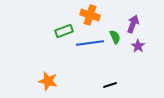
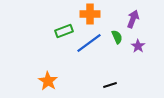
orange cross: moved 1 px up; rotated 18 degrees counterclockwise
purple arrow: moved 5 px up
green semicircle: moved 2 px right
blue line: moved 1 px left; rotated 28 degrees counterclockwise
orange star: rotated 18 degrees clockwise
